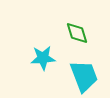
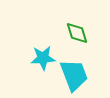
cyan trapezoid: moved 10 px left, 1 px up
